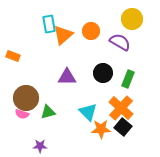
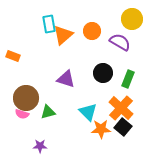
orange circle: moved 1 px right
purple triangle: moved 1 px left, 2 px down; rotated 18 degrees clockwise
